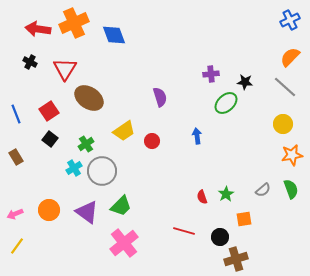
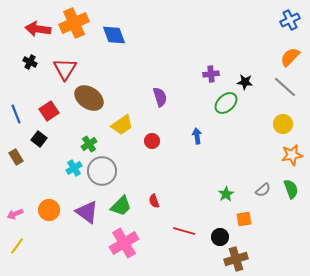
yellow trapezoid: moved 2 px left, 6 px up
black square: moved 11 px left
green cross: moved 3 px right
red semicircle: moved 48 px left, 4 px down
pink cross: rotated 8 degrees clockwise
